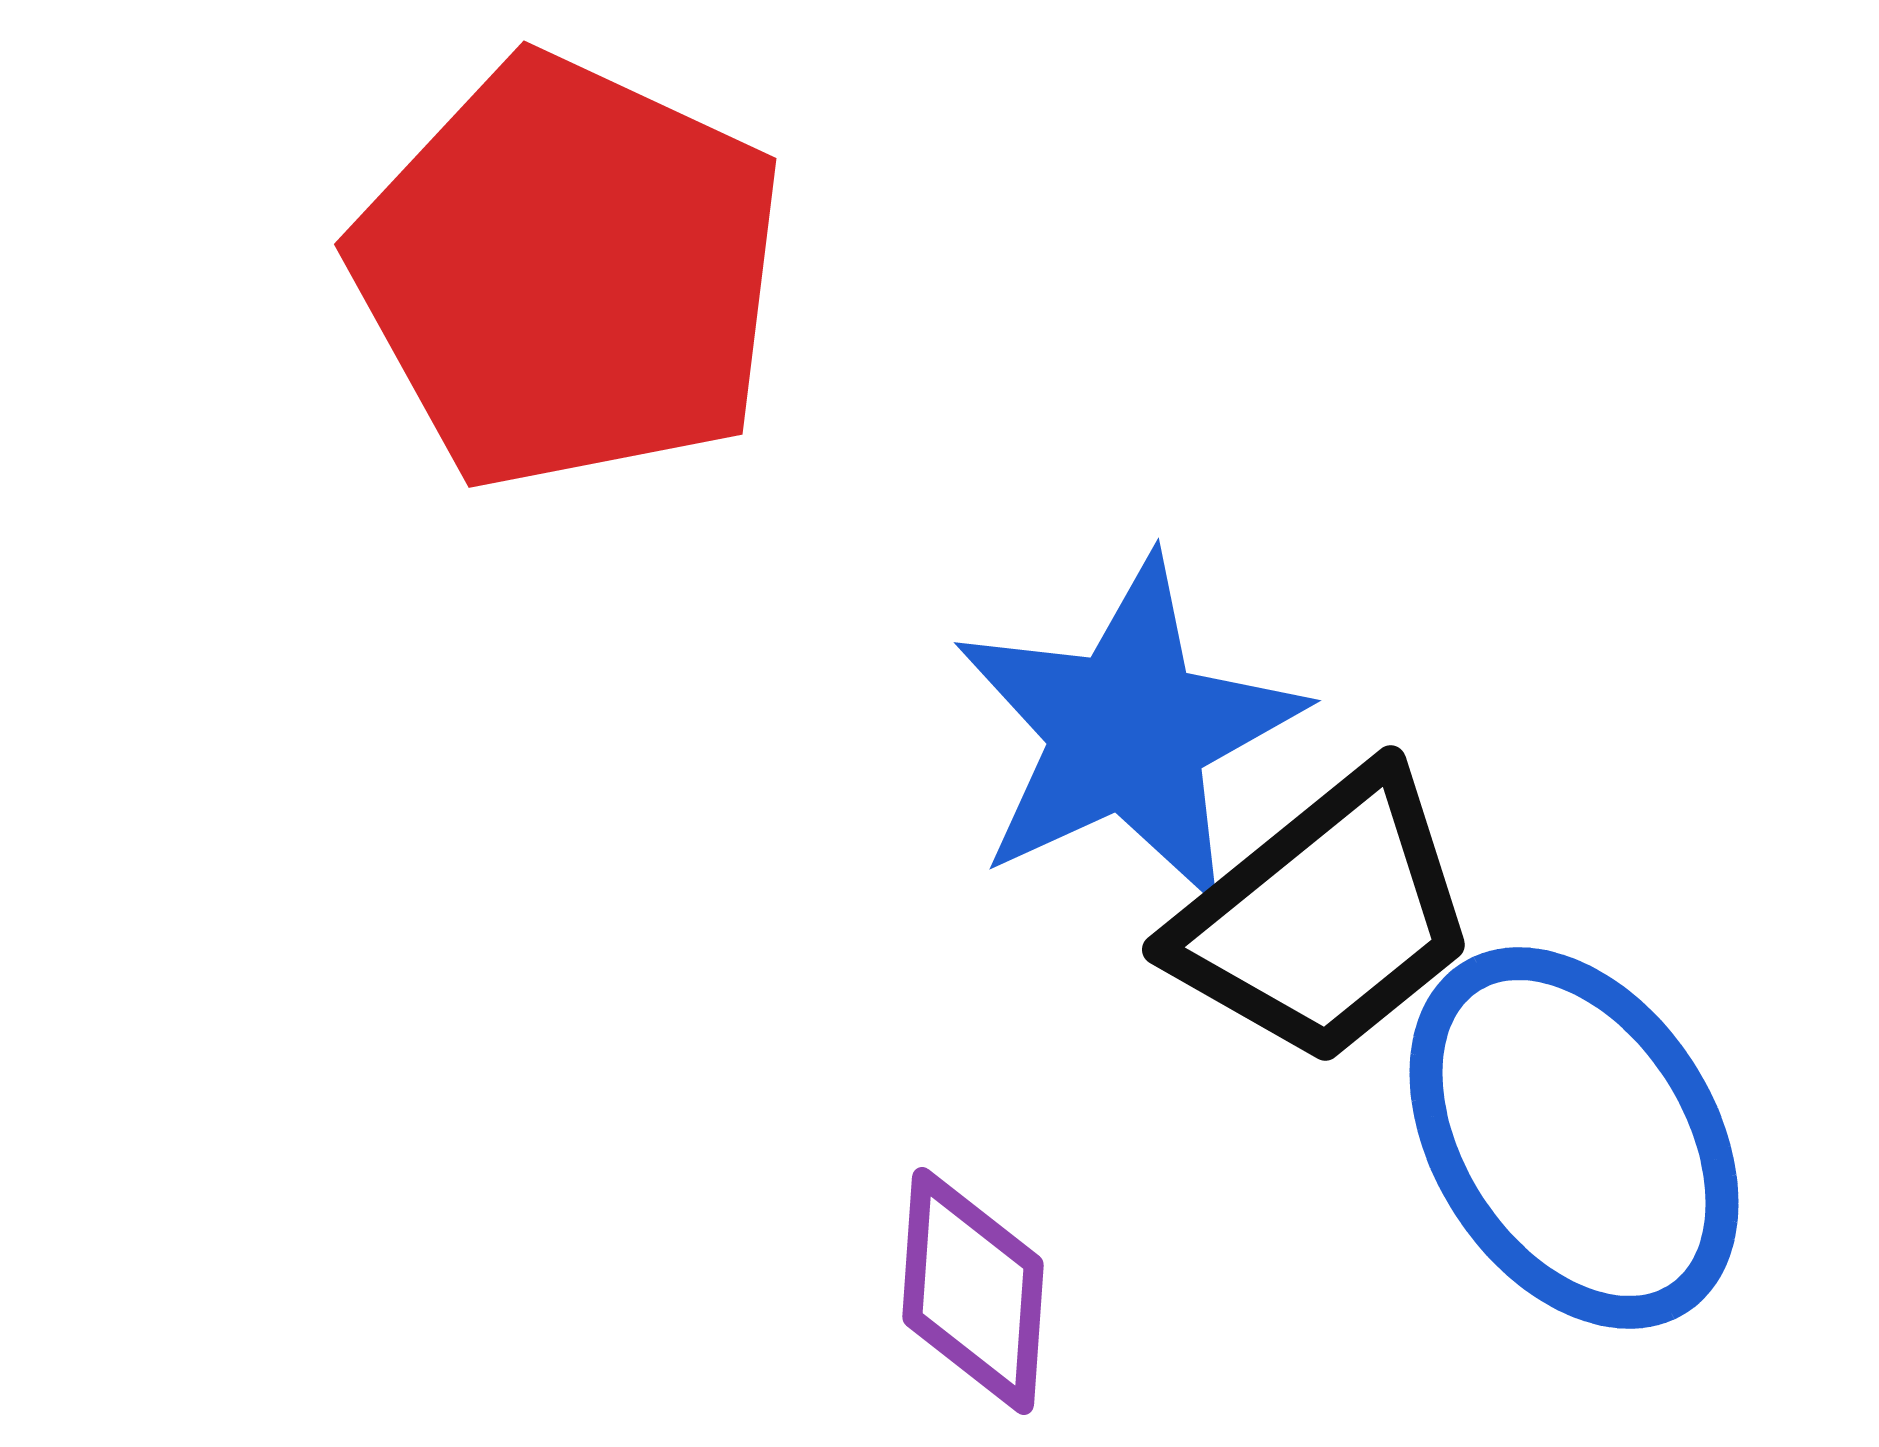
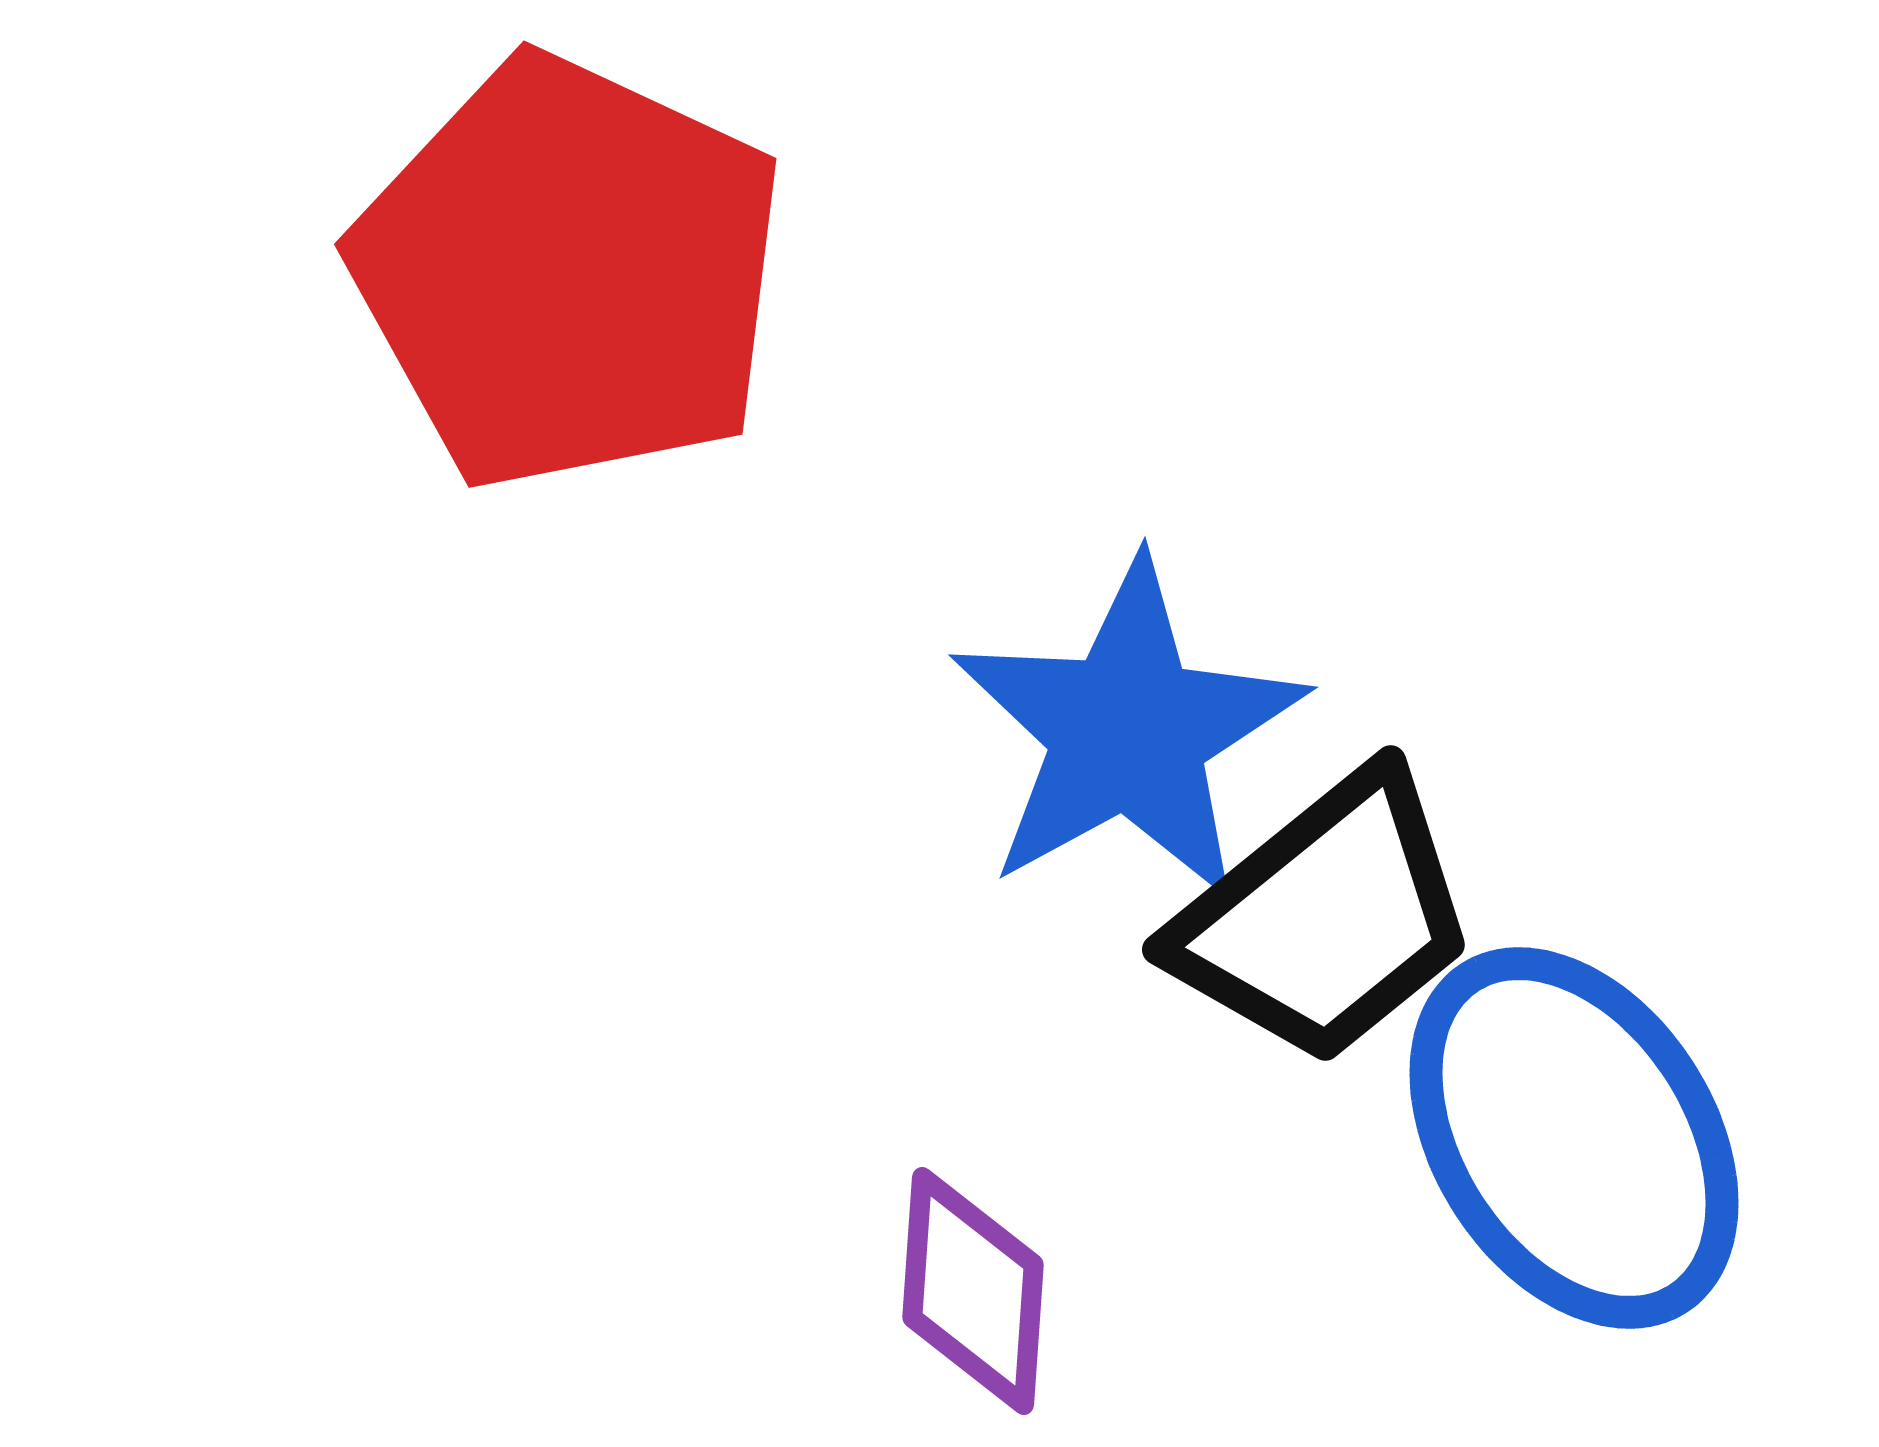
blue star: rotated 4 degrees counterclockwise
